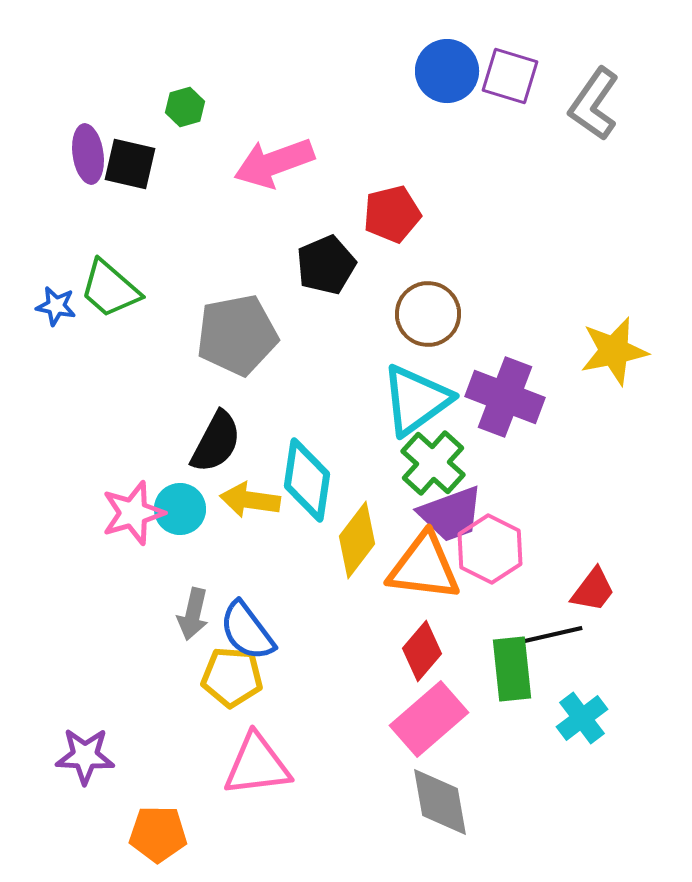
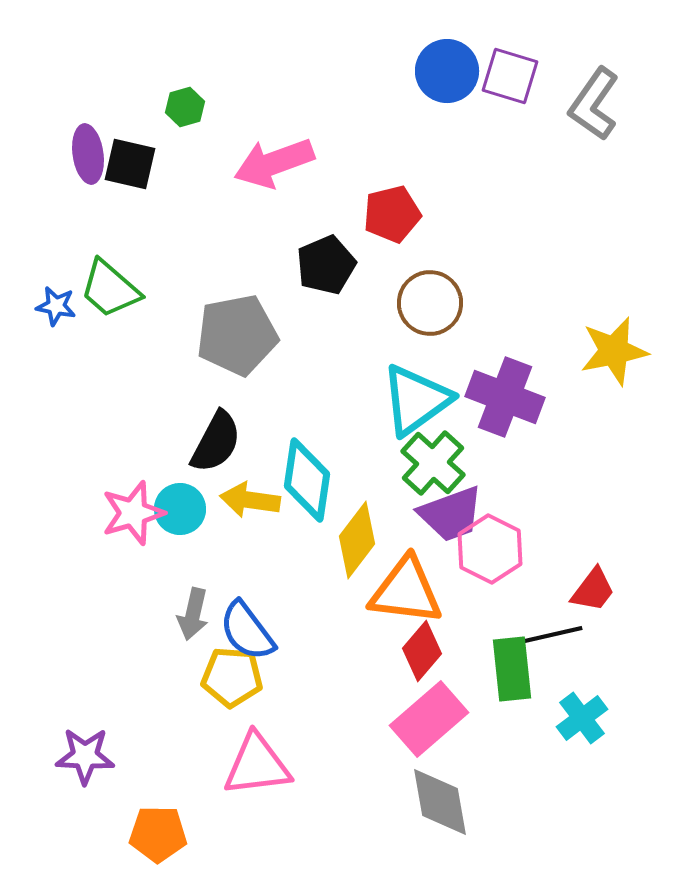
brown circle: moved 2 px right, 11 px up
orange triangle: moved 18 px left, 24 px down
